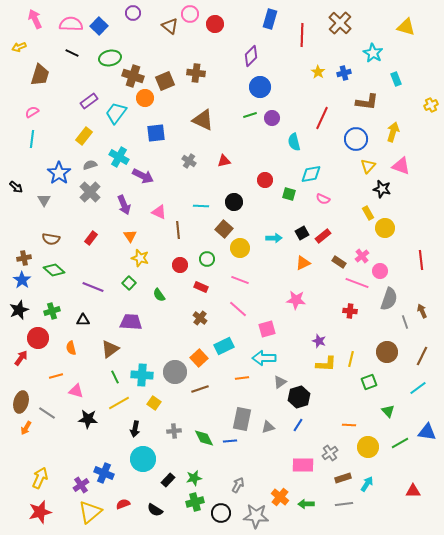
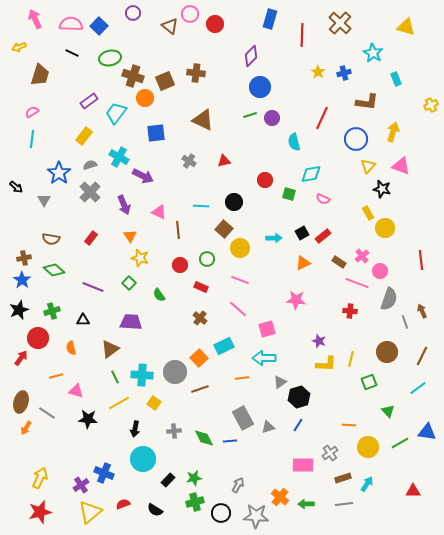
gray rectangle at (242, 419): moved 1 px right, 1 px up; rotated 40 degrees counterclockwise
